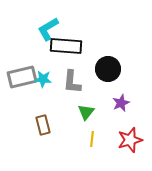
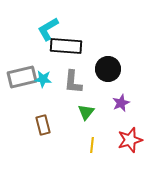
gray L-shape: moved 1 px right
yellow line: moved 6 px down
